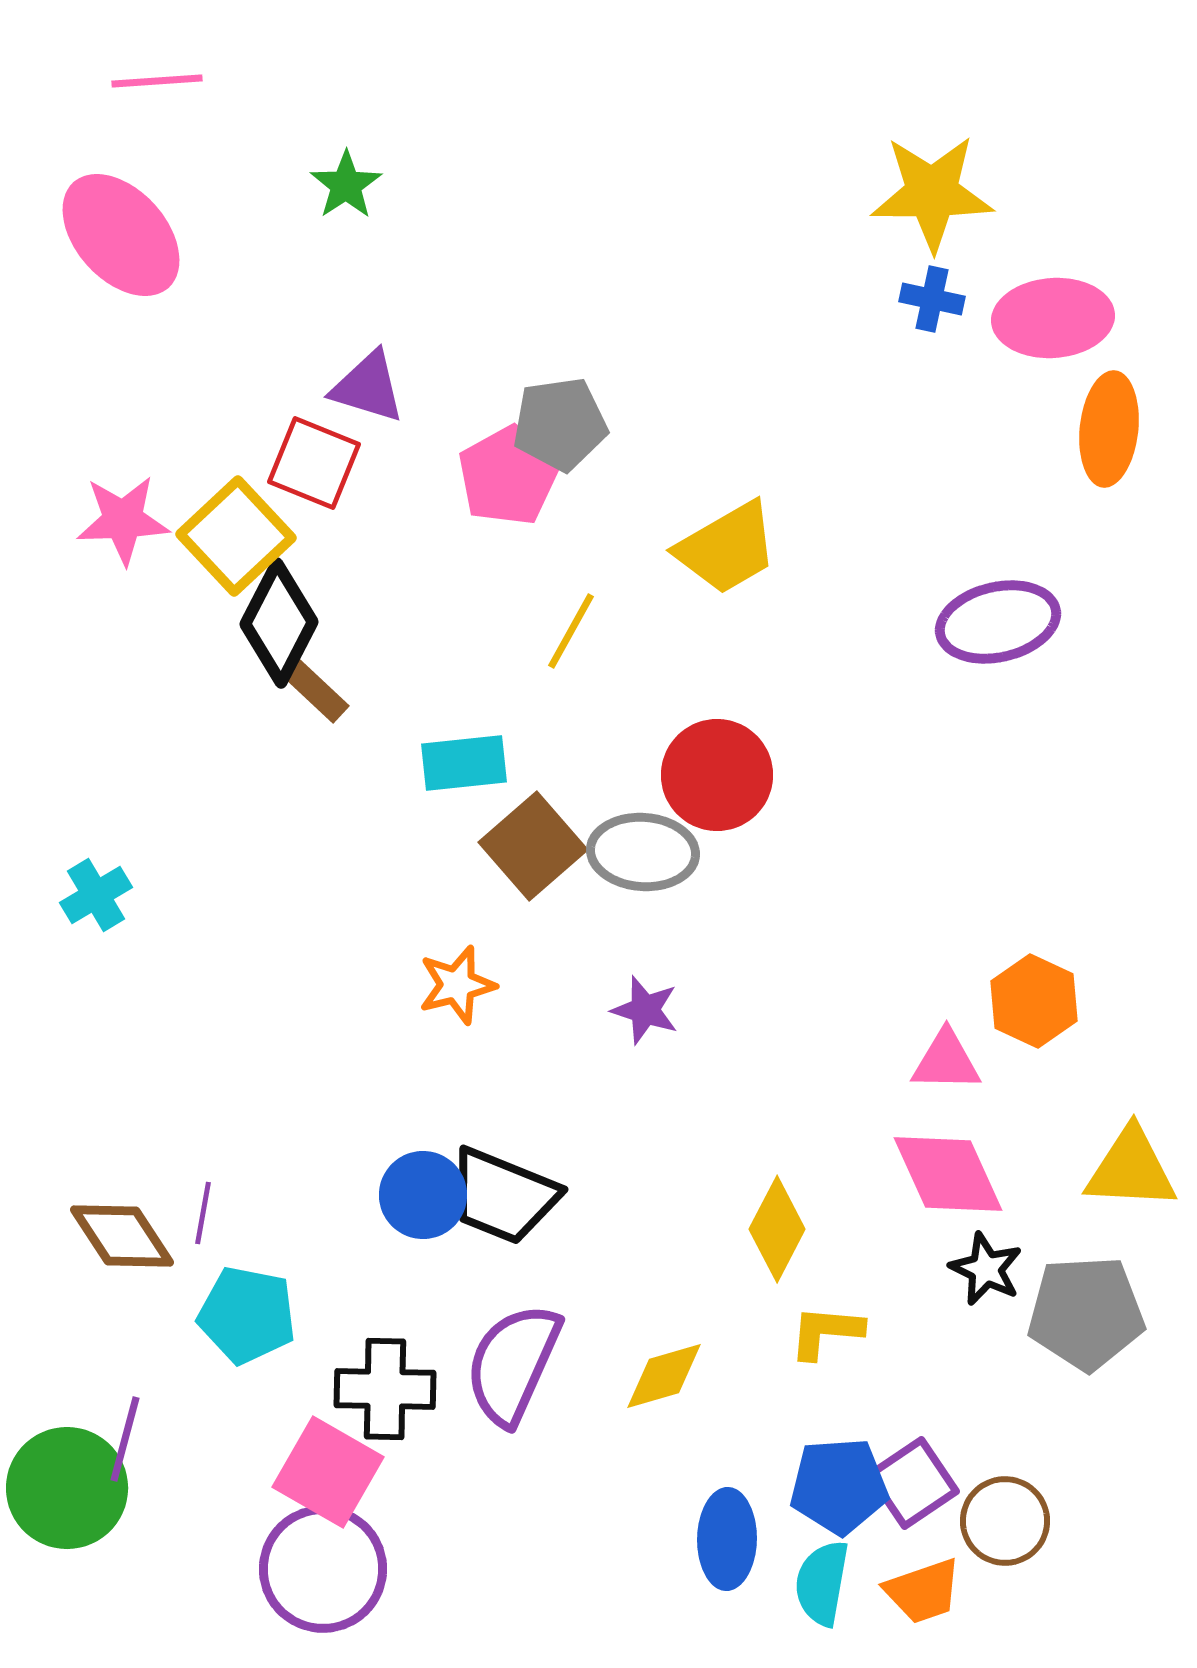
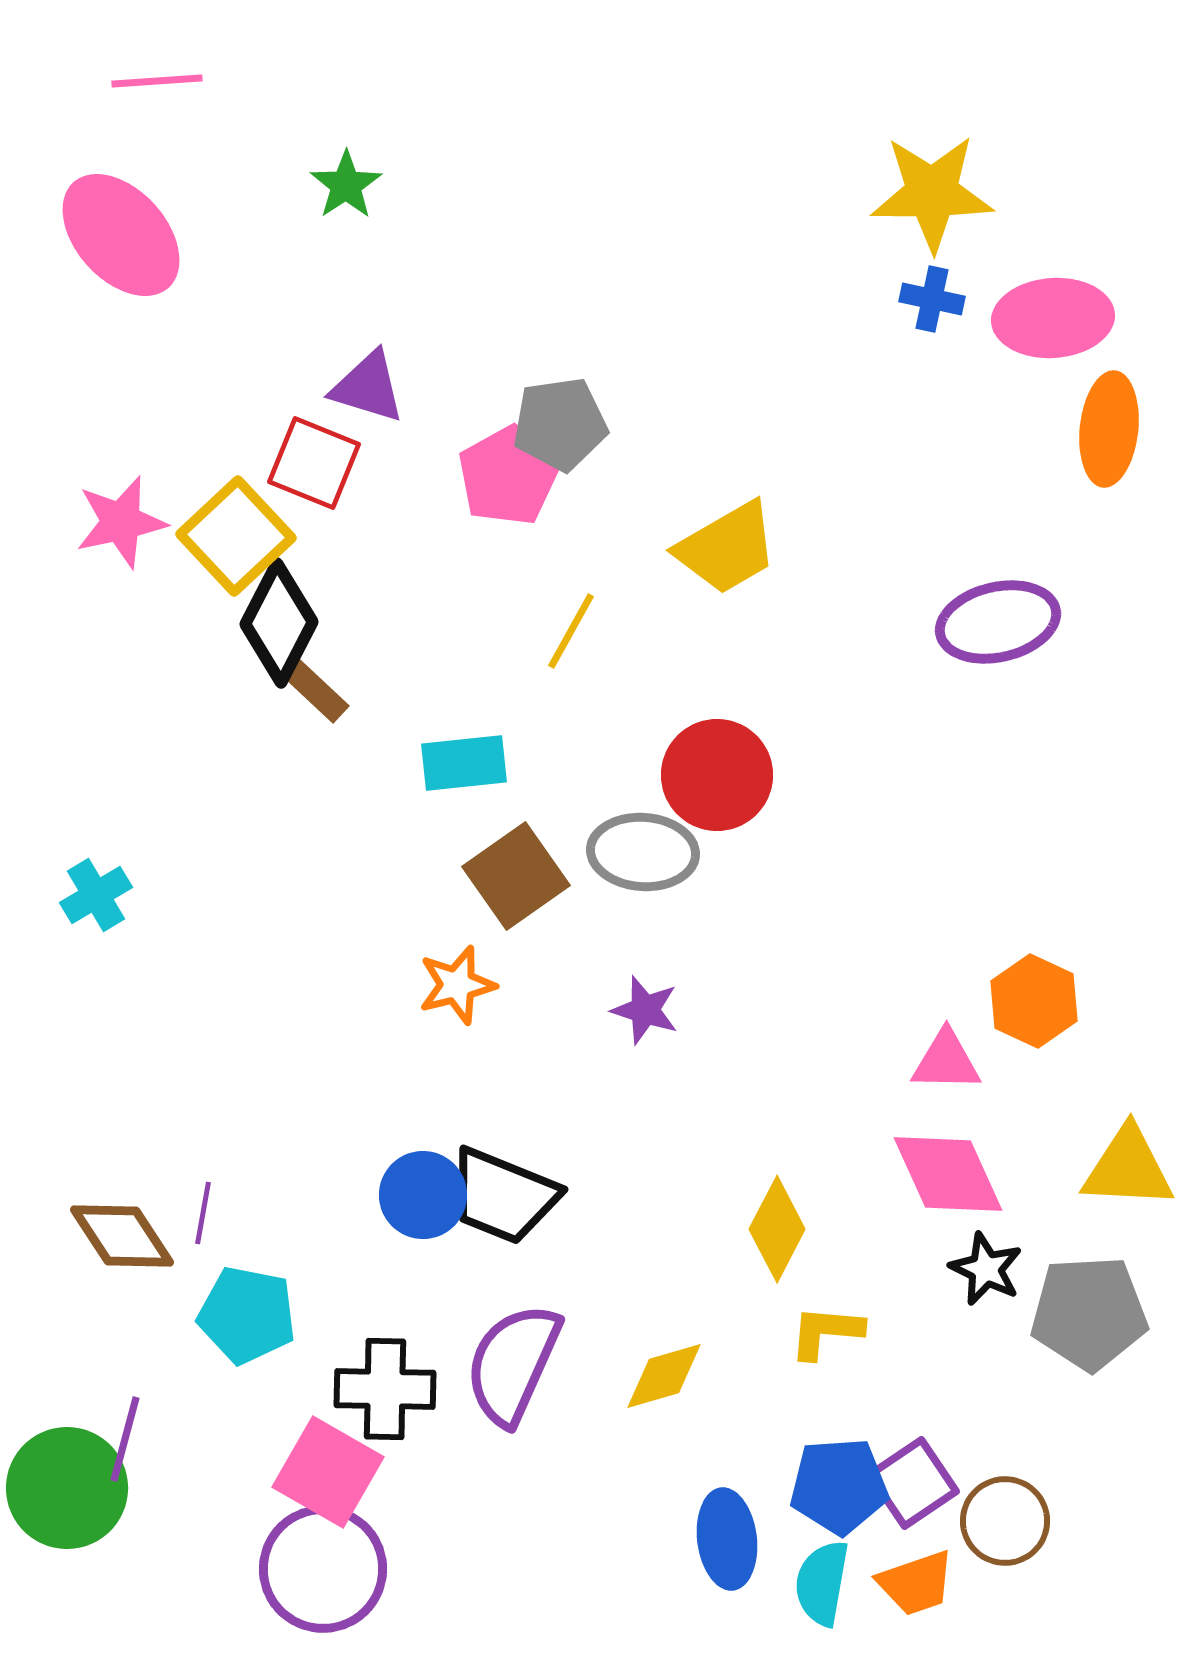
pink star at (123, 520): moved 2 px left, 2 px down; rotated 10 degrees counterclockwise
brown square at (533, 846): moved 17 px left, 30 px down; rotated 6 degrees clockwise
yellow triangle at (1131, 1169): moved 3 px left, 1 px up
gray pentagon at (1086, 1313): moved 3 px right
blue ellipse at (727, 1539): rotated 8 degrees counterclockwise
orange trapezoid at (923, 1591): moved 7 px left, 8 px up
